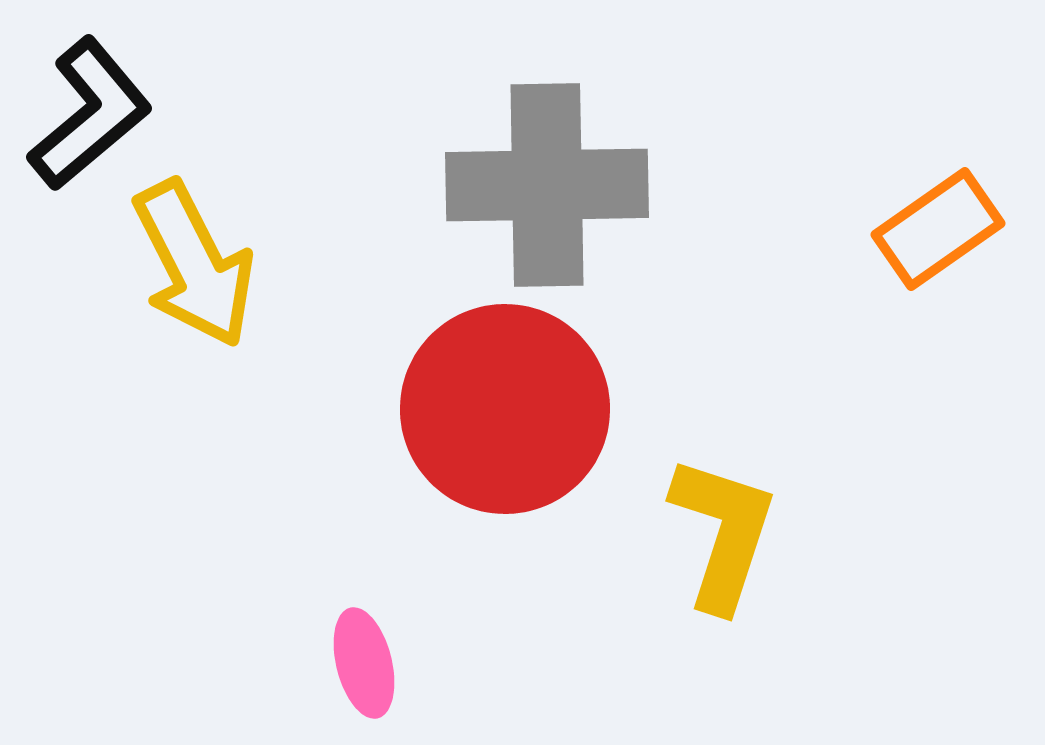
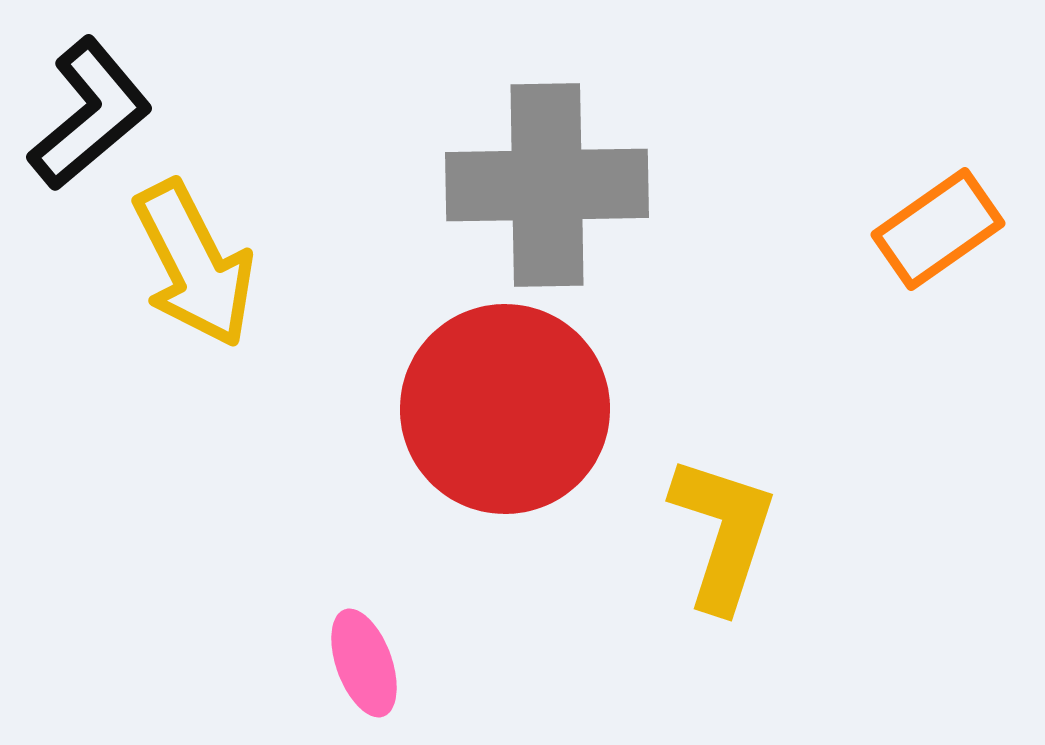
pink ellipse: rotated 6 degrees counterclockwise
